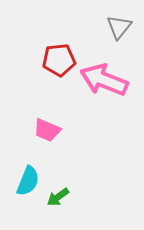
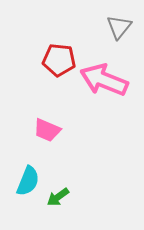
red pentagon: rotated 12 degrees clockwise
